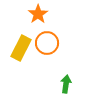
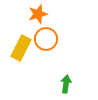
orange star: rotated 18 degrees clockwise
orange circle: moved 1 px left, 4 px up
